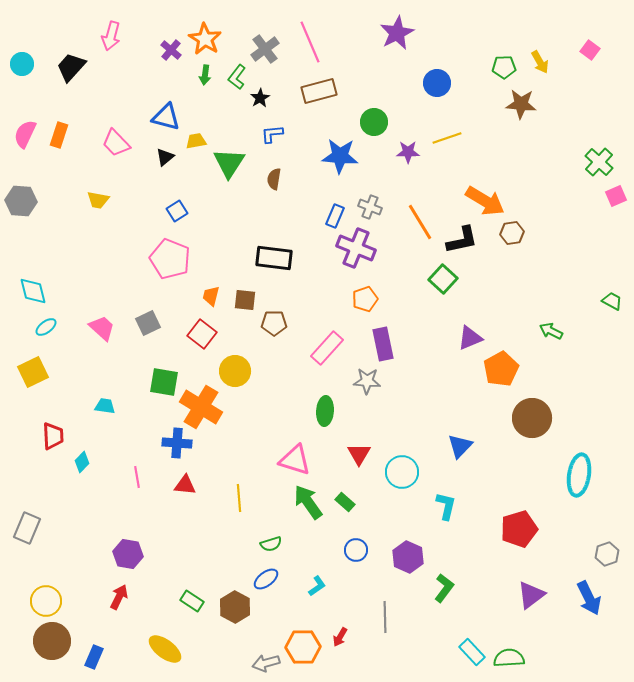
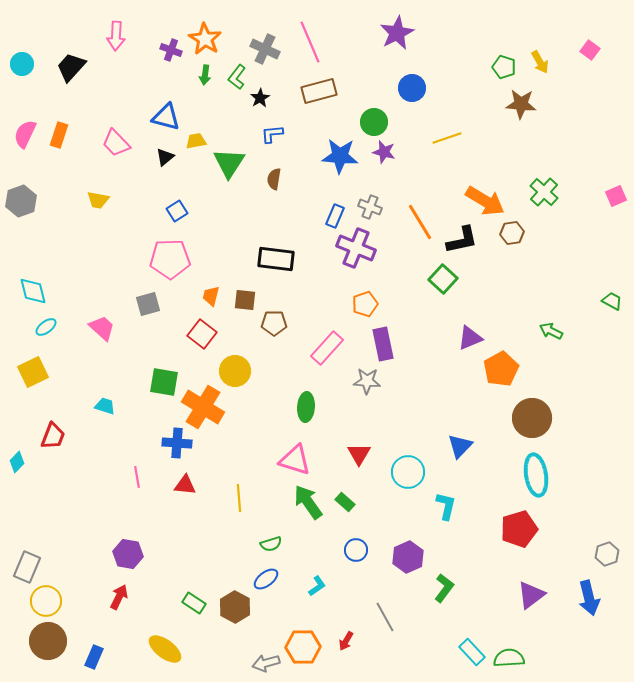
pink arrow at (111, 36): moved 5 px right; rotated 12 degrees counterclockwise
gray cross at (265, 49): rotated 28 degrees counterclockwise
purple cross at (171, 50): rotated 20 degrees counterclockwise
green pentagon at (504, 67): rotated 20 degrees clockwise
blue circle at (437, 83): moved 25 px left, 5 px down
purple star at (408, 152): moved 24 px left; rotated 15 degrees clockwise
green cross at (599, 162): moved 55 px left, 30 px down
gray hexagon at (21, 201): rotated 24 degrees counterclockwise
black rectangle at (274, 258): moved 2 px right, 1 px down
pink pentagon at (170, 259): rotated 24 degrees counterclockwise
orange pentagon at (365, 299): moved 5 px down
gray square at (148, 323): moved 19 px up; rotated 10 degrees clockwise
cyan trapezoid at (105, 406): rotated 10 degrees clockwise
orange cross at (201, 407): moved 2 px right
green ellipse at (325, 411): moved 19 px left, 4 px up
red trapezoid at (53, 436): rotated 24 degrees clockwise
cyan diamond at (82, 462): moved 65 px left
cyan circle at (402, 472): moved 6 px right
cyan ellipse at (579, 475): moved 43 px left; rotated 18 degrees counterclockwise
gray rectangle at (27, 528): moved 39 px down
purple hexagon at (408, 557): rotated 12 degrees clockwise
blue arrow at (589, 598): rotated 12 degrees clockwise
green rectangle at (192, 601): moved 2 px right, 2 px down
gray line at (385, 617): rotated 28 degrees counterclockwise
red arrow at (340, 637): moved 6 px right, 4 px down
brown circle at (52, 641): moved 4 px left
